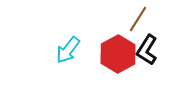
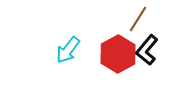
black L-shape: rotated 8 degrees clockwise
